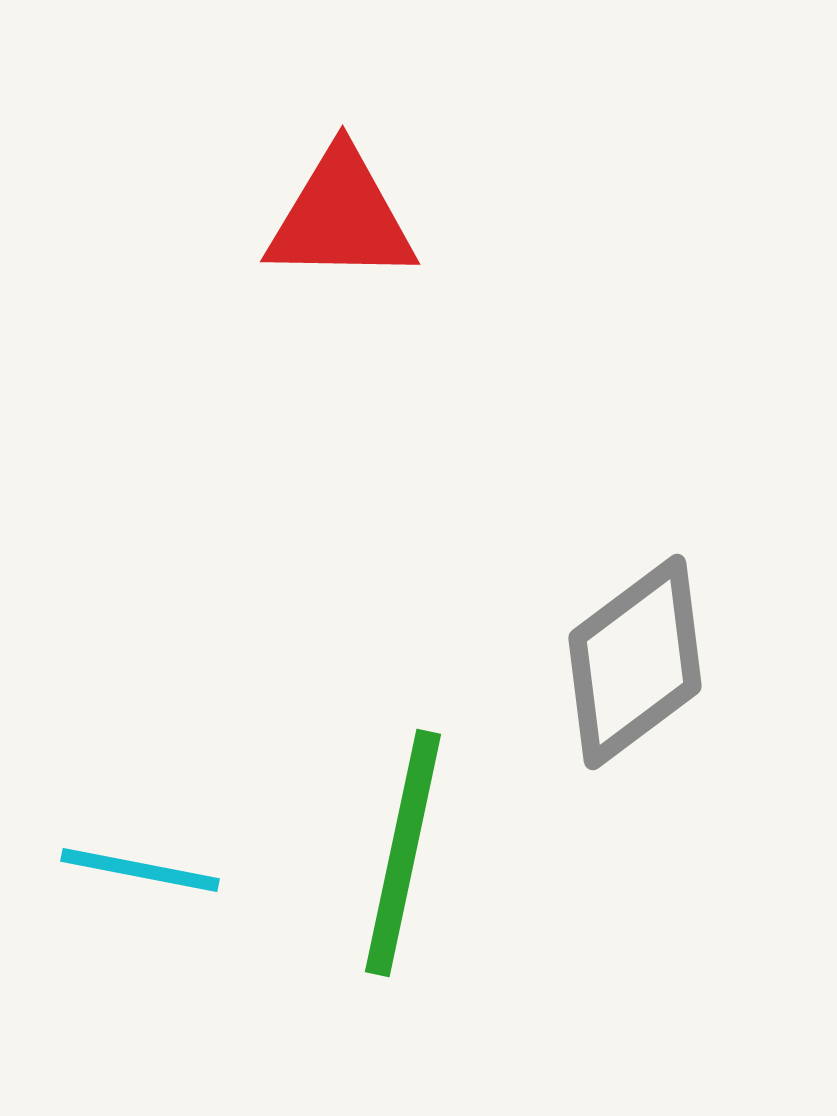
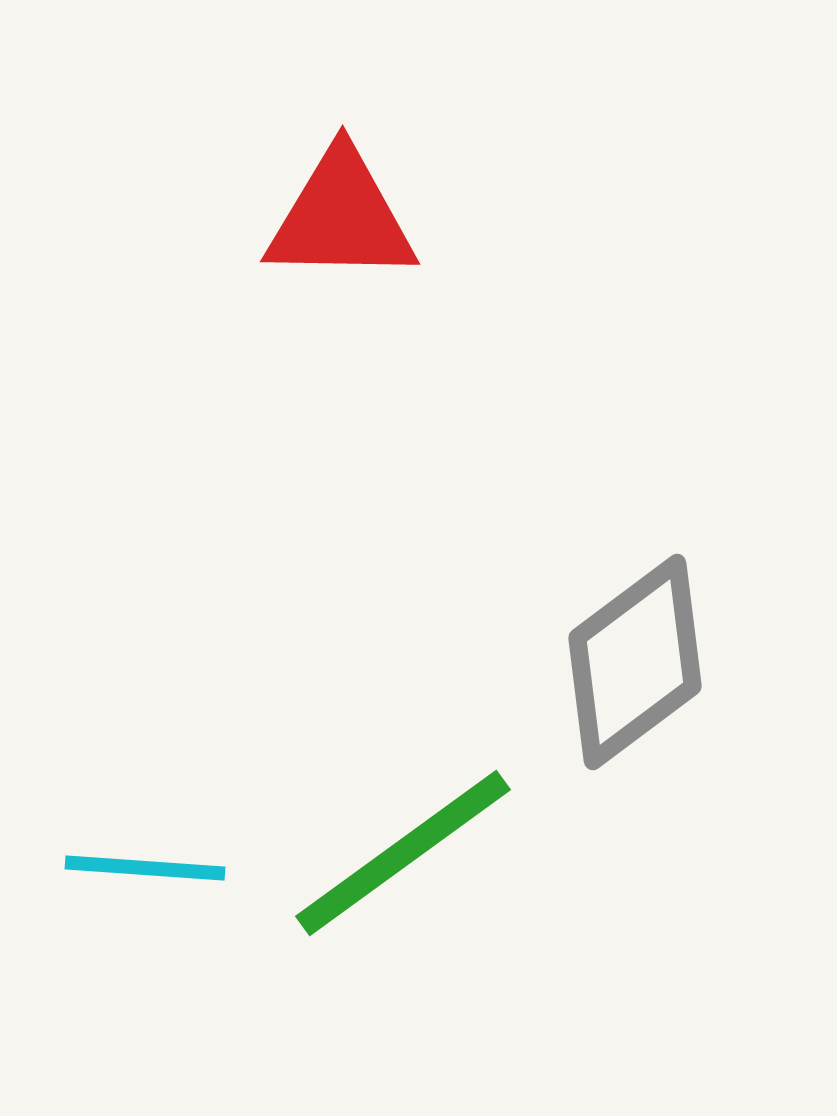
green line: rotated 42 degrees clockwise
cyan line: moved 5 px right, 2 px up; rotated 7 degrees counterclockwise
